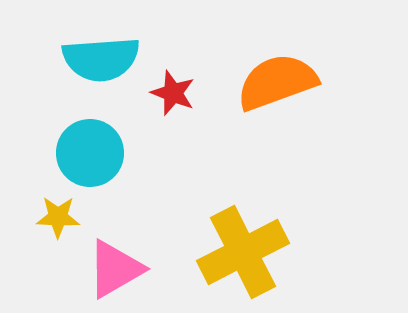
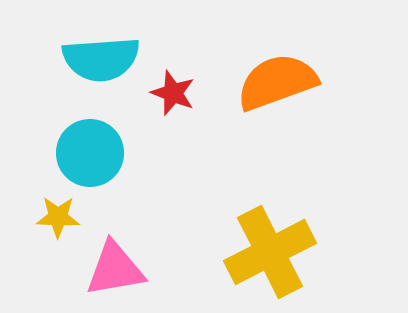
yellow cross: moved 27 px right
pink triangle: rotated 20 degrees clockwise
